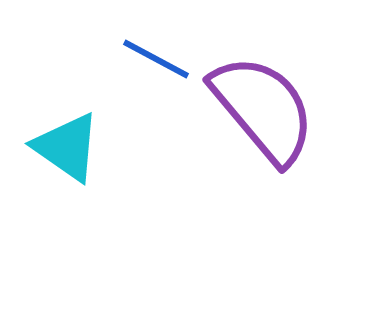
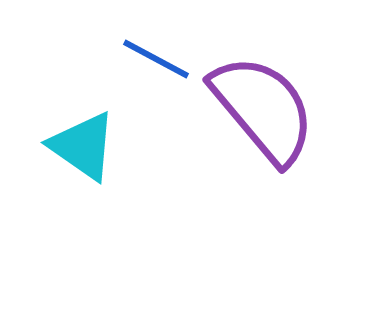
cyan triangle: moved 16 px right, 1 px up
